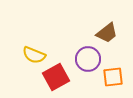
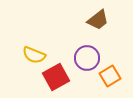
brown trapezoid: moved 9 px left, 13 px up
purple circle: moved 1 px left, 1 px up
orange square: moved 3 px left, 1 px up; rotated 25 degrees counterclockwise
